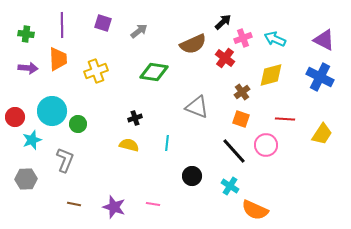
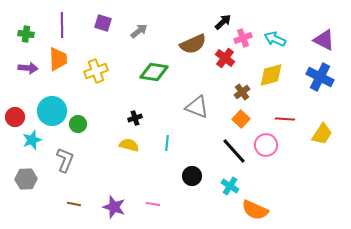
orange square: rotated 24 degrees clockwise
